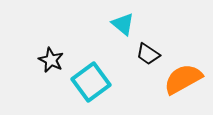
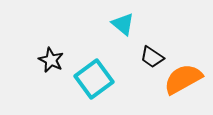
black trapezoid: moved 4 px right, 3 px down
cyan square: moved 3 px right, 3 px up
